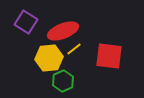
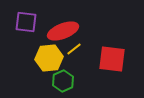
purple square: rotated 25 degrees counterclockwise
red square: moved 3 px right, 3 px down
